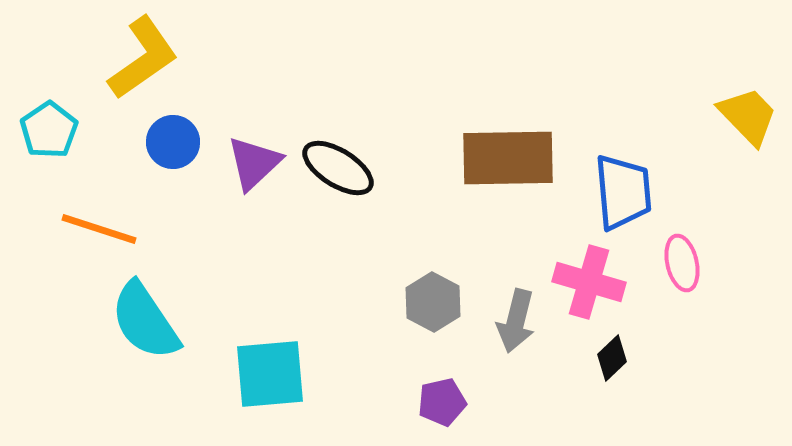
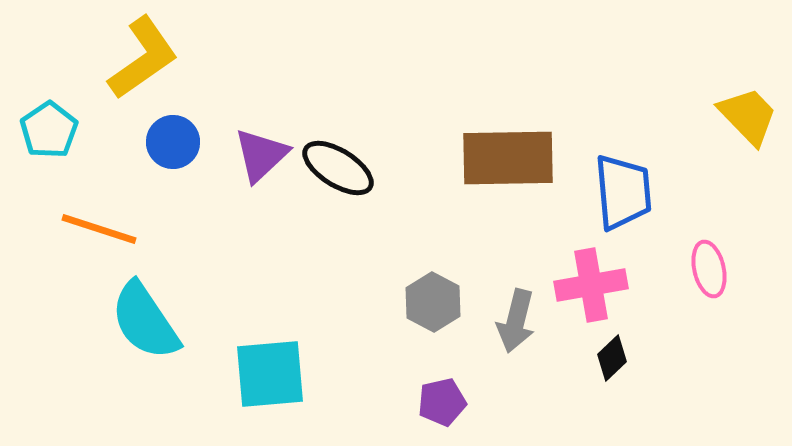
purple triangle: moved 7 px right, 8 px up
pink ellipse: moved 27 px right, 6 px down
pink cross: moved 2 px right, 3 px down; rotated 26 degrees counterclockwise
